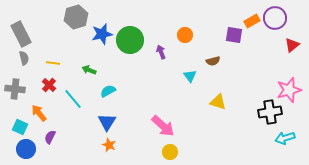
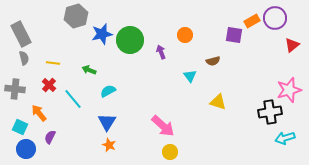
gray hexagon: moved 1 px up
